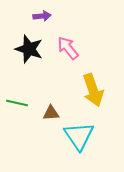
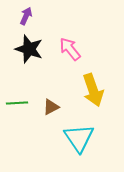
purple arrow: moved 16 px left; rotated 60 degrees counterclockwise
pink arrow: moved 2 px right, 1 px down
green line: rotated 15 degrees counterclockwise
brown triangle: moved 6 px up; rotated 24 degrees counterclockwise
cyan triangle: moved 2 px down
